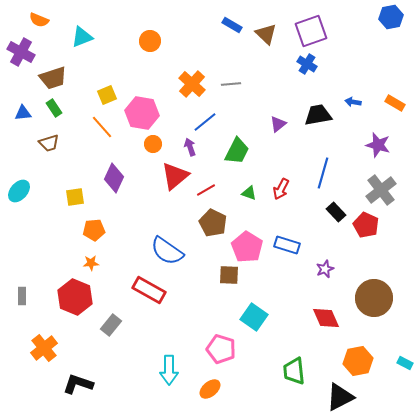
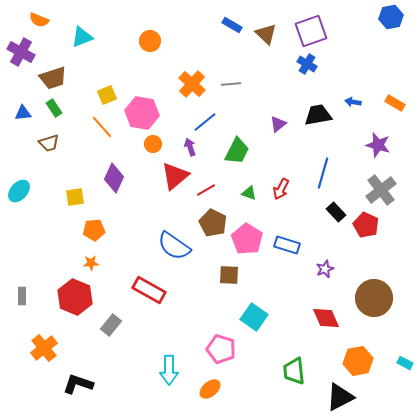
pink pentagon at (247, 247): moved 8 px up
blue semicircle at (167, 251): moved 7 px right, 5 px up
